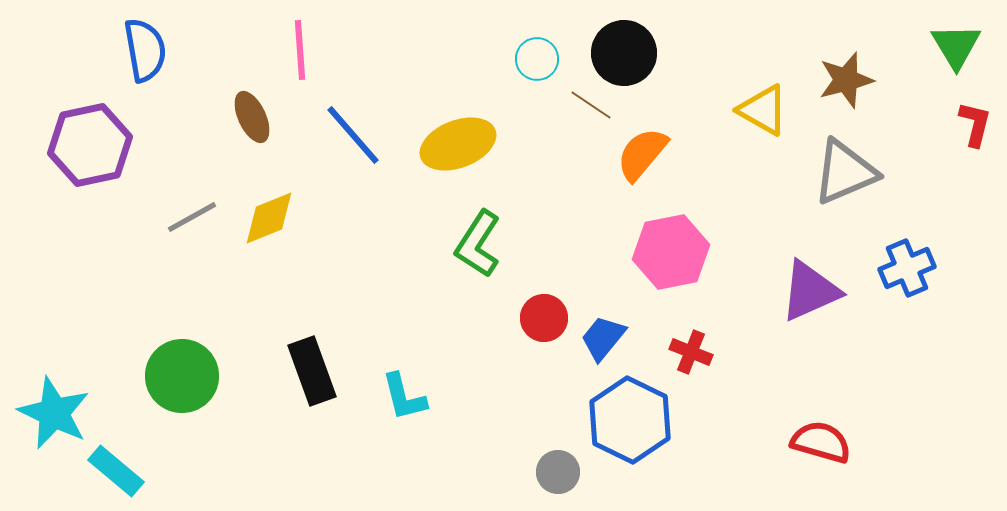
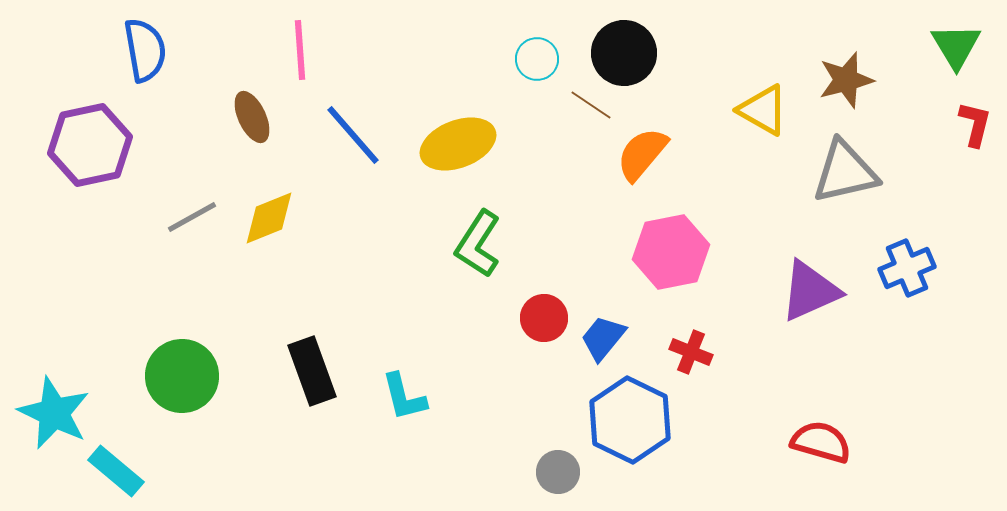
gray triangle: rotated 10 degrees clockwise
